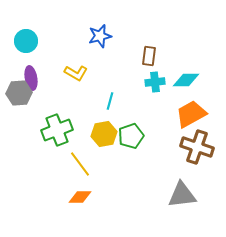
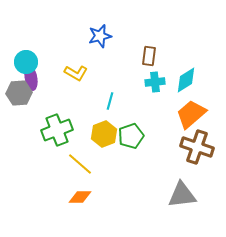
cyan circle: moved 21 px down
cyan diamond: rotated 32 degrees counterclockwise
orange trapezoid: rotated 12 degrees counterclockwise
yellow hexagon: rotated 10 degrees counterclockwise
yellow line: rotated 12 degrees counterclockwise
